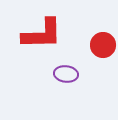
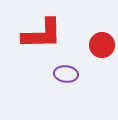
red circle: moved 1 px left
